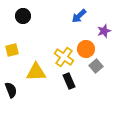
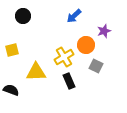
blue arrow: moved 5 px left
orange circle: moved 4 px up
yellow cross: rotated 24 degrees clockwise
gray square: rotated 24 degrees counterclockwise
black semicircle: rotated 49 degrees counterclockwise
